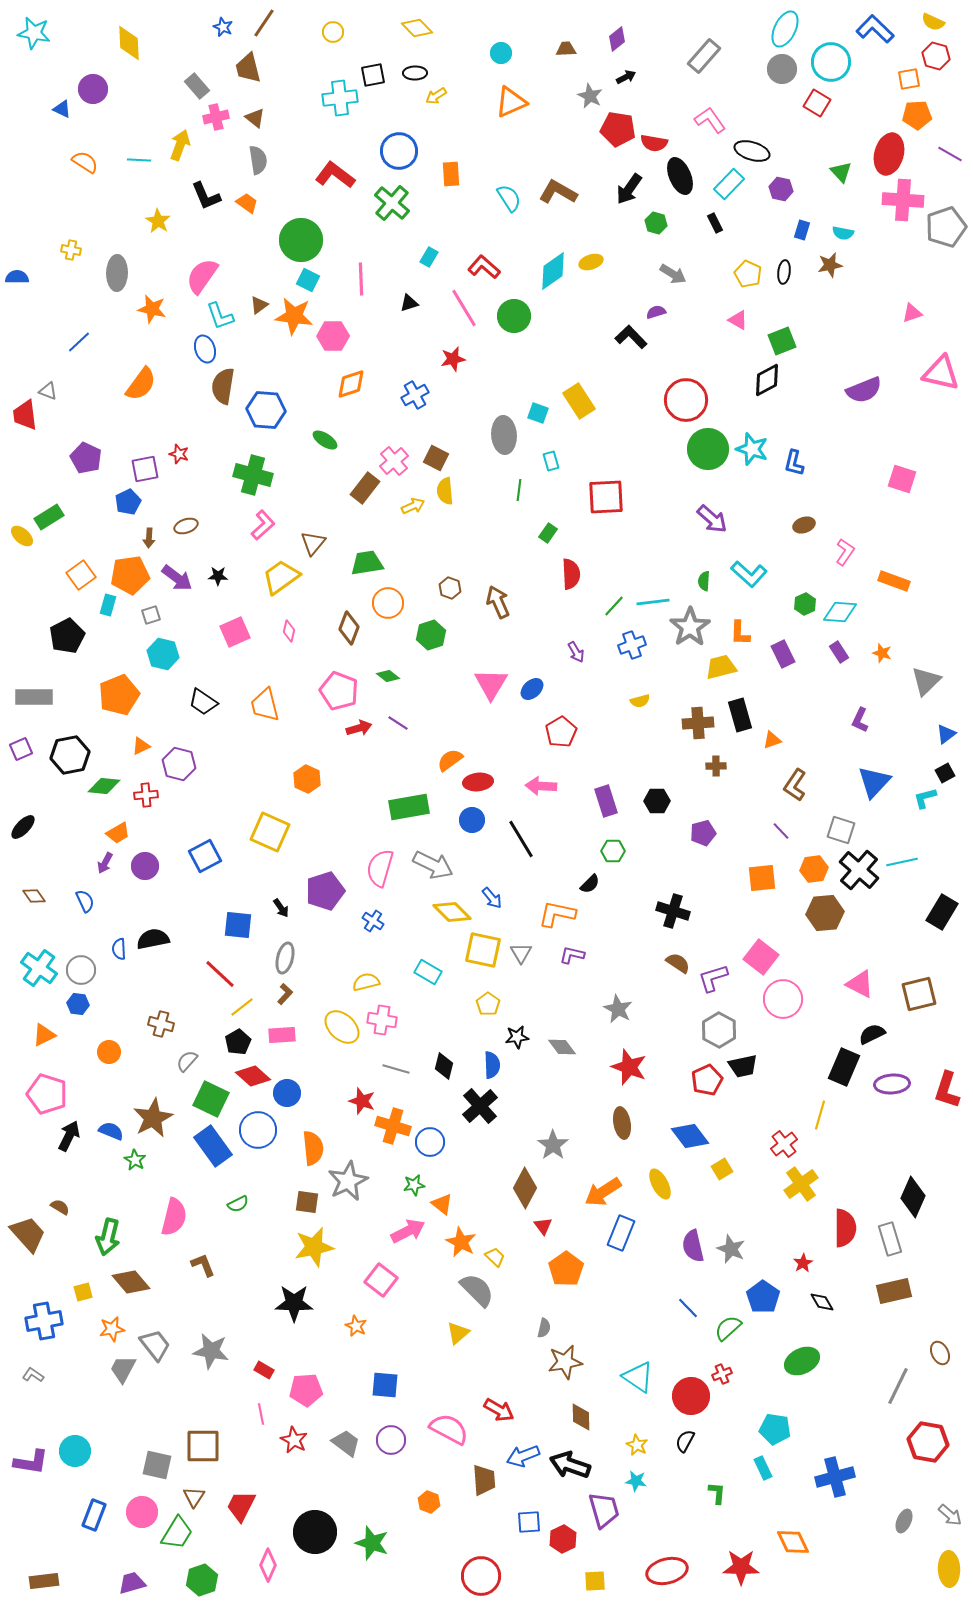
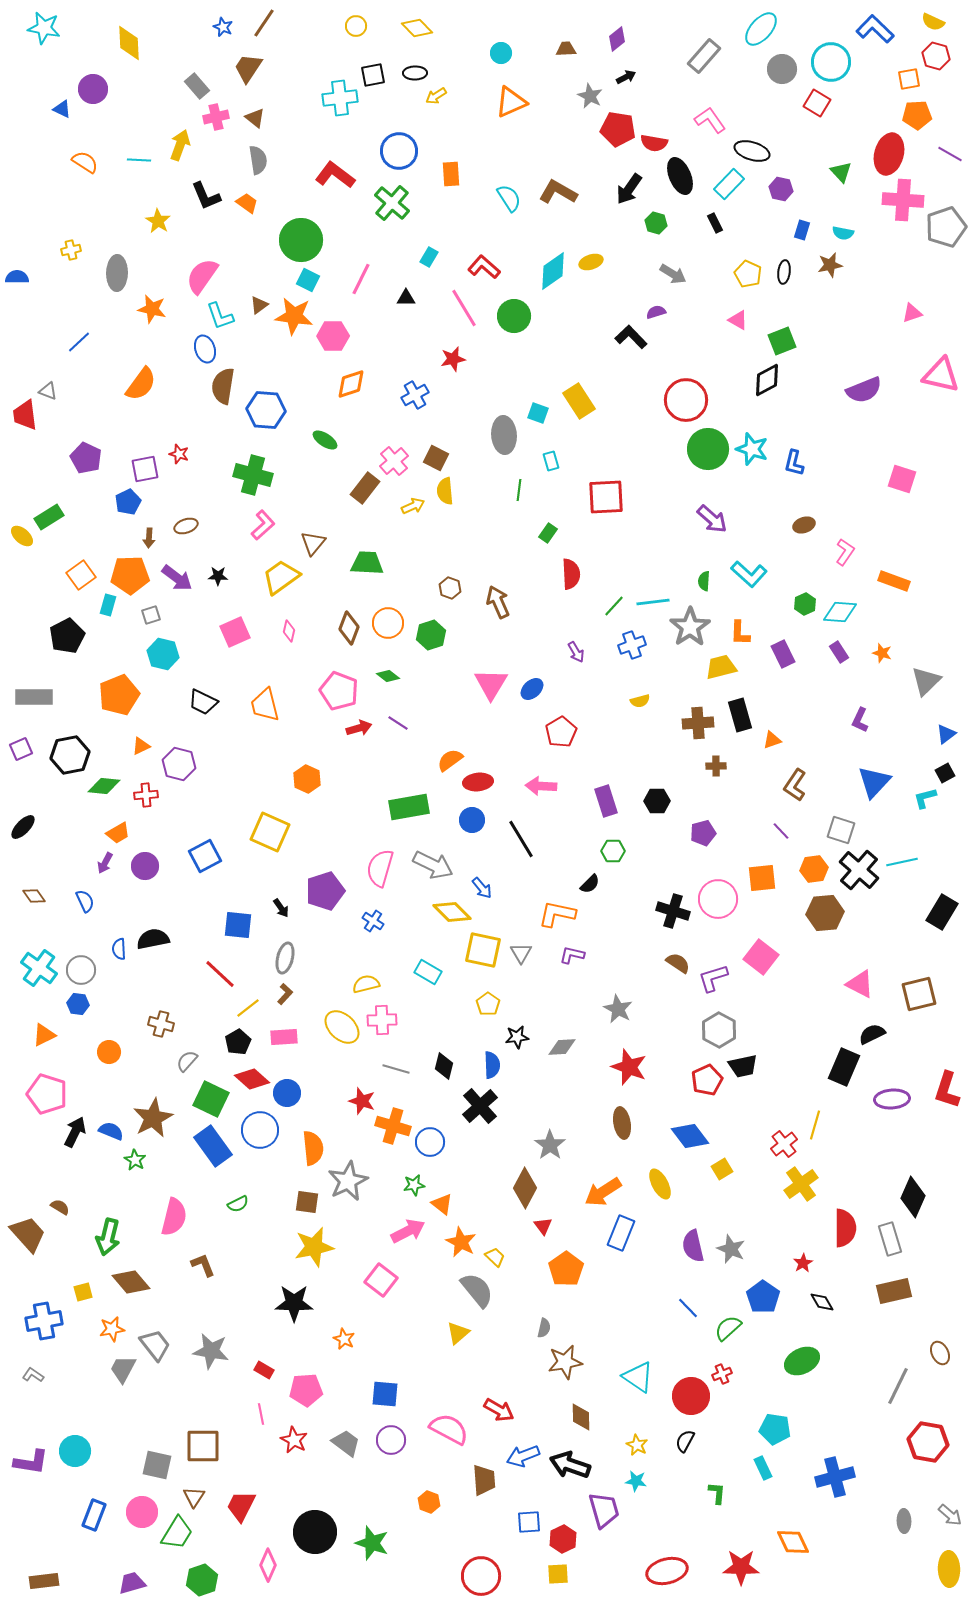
cyan ellipse at (785, 29): moved 24 px left; rotated 15 degrees clockwise
yellow circle at (333, 32): moved 23 px right, 6 px up
cyan star at (34, 33): moved 10 px right, 5 px up
brown trapezoid at (248, 68): rotated 48 degrees clockwise
yellow cross at (71, 250): rotated 24 degrees counterclockwise
pink line at (361, 279): rotated 28 degrees clockwise
black triangle at (409, 303): moved 3 px left, 5 px up; rotated 18 degrees clockwise
pink triangle at (941, 373): moved 2 px down
green trapezoid at (367, 563): rotated 12 degrees clockwise
orange pentagon at (130, 575): rotated 6 degrees clockwise
orange circle at (388, 603): moved 20 px down
black trapezoid at (203, 702): rotated 8 degrees counterclockwise
blue arrow at (492, 898): moved 10 px left, 10 px up
yellow semicircle at (366, 982): moved 2 px down
pink circle at (783, 999): moved 65 px left, 100 px up
yellow line at (242, 1007): moved 6 px right, 1 px down
pink cross at (382, 1020): rotated 12 degrees counterclockwise
pink rectangle at (282, 1035): moved 2 px right, 2 px down
gray diamond at (562, 1047): rotated 56 degrees counterclockwise
red diamond at (253, 1076): moved 1 px left, 3 px down
purple ellipse at (892, 1084): moved 15 px down
yellow line at (820, 1115): moved 5 px left, 10 px down
blue circle at (258, 1130): moved 2 px right
black arrow at (69, 1136): moved 6 px right, 4 px up
gray star at (553, 1145): moved 3 px left
gray semicircle at (477, 1290): rotated 6 degrees clockwise
orange star at (356, 1326): moved 12 px left, 13 px down
blue square at (385, 1385): moved 9 px down
gray ellipse at (904, 1521): rotated 25 degrees counterclockwise
yellow square at (595, 1581): moved 37 px left, 7 px up
